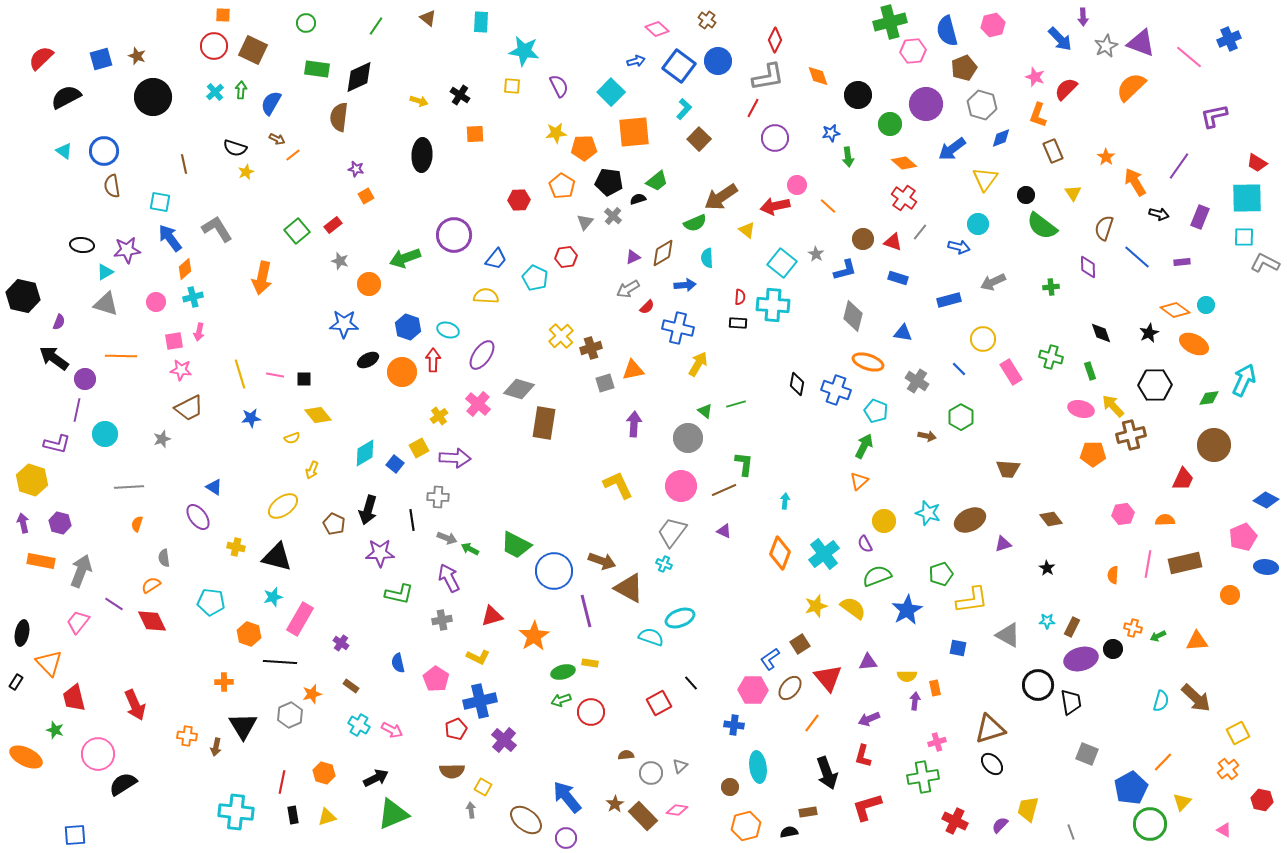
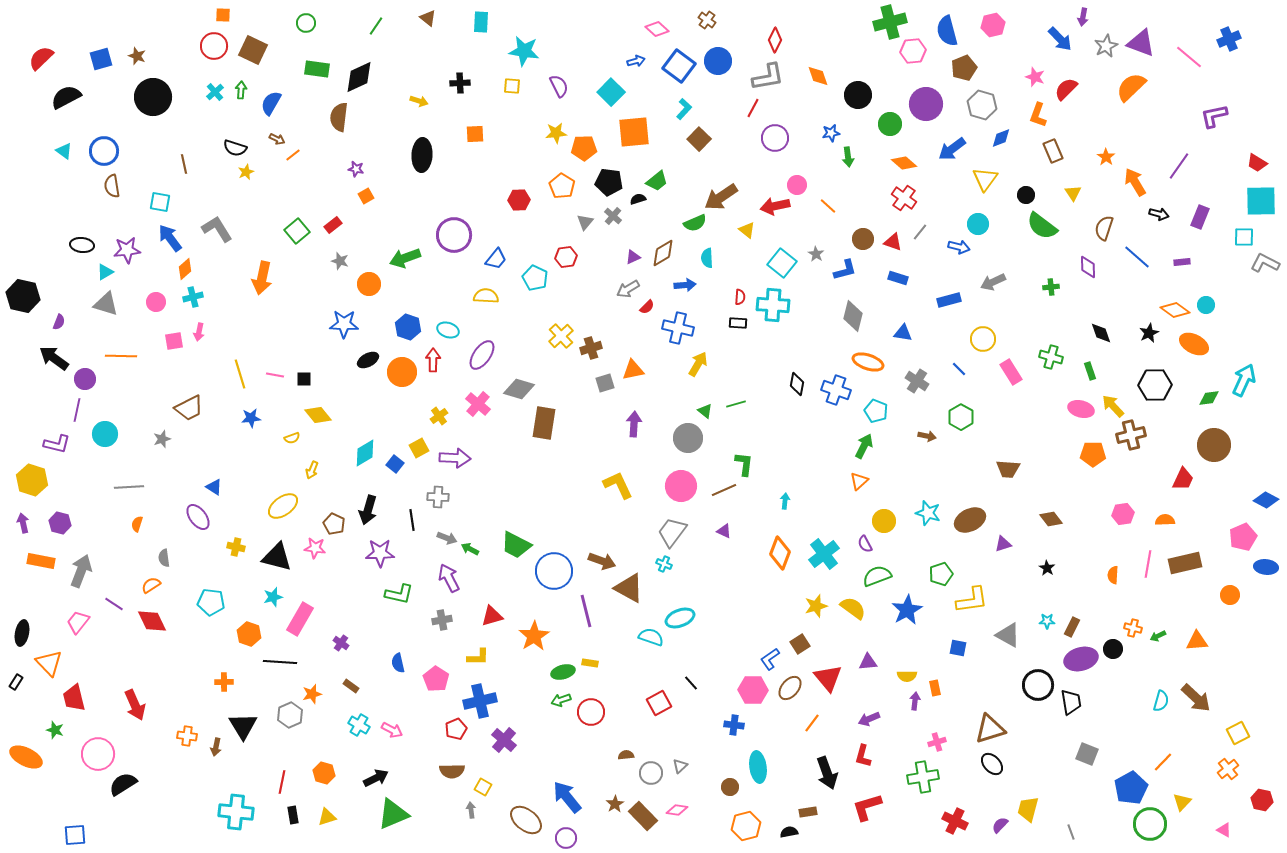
purple arrow at (1083, 17): rotated 12 degrees clockwise
black cross at (460, 95): moved 12 px up; rotated 36 degrees counterclockwise
cyan square at (1247, 198): moved 14 px right, 3 px down
pink star at (181, 370): moved 134 px right, 178 px down
yellow L-shape at (478, 657): rotated 25 degrees counterclockwise
